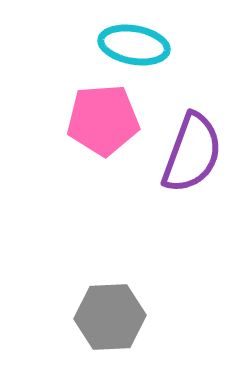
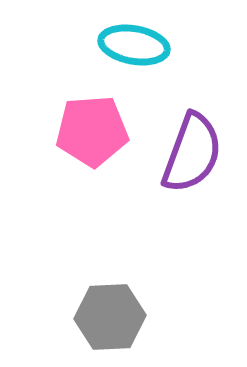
pink pentagon: moved 11 px left, 11 px down
